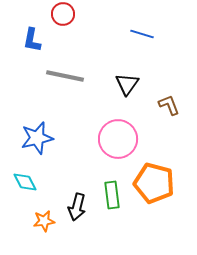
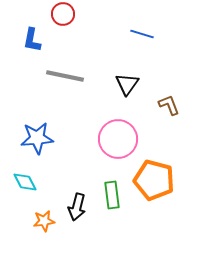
blue star: rotated 8 degrees clockwise
orange pentagon: moved 3 px up
